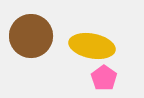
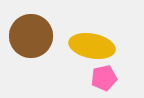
pink pentagon: rotated 25 degrees clockwise
